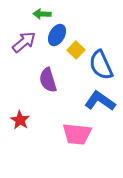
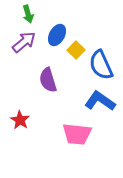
green arrow: moved 14 px left; rotated 108 degrees counterclockwise
